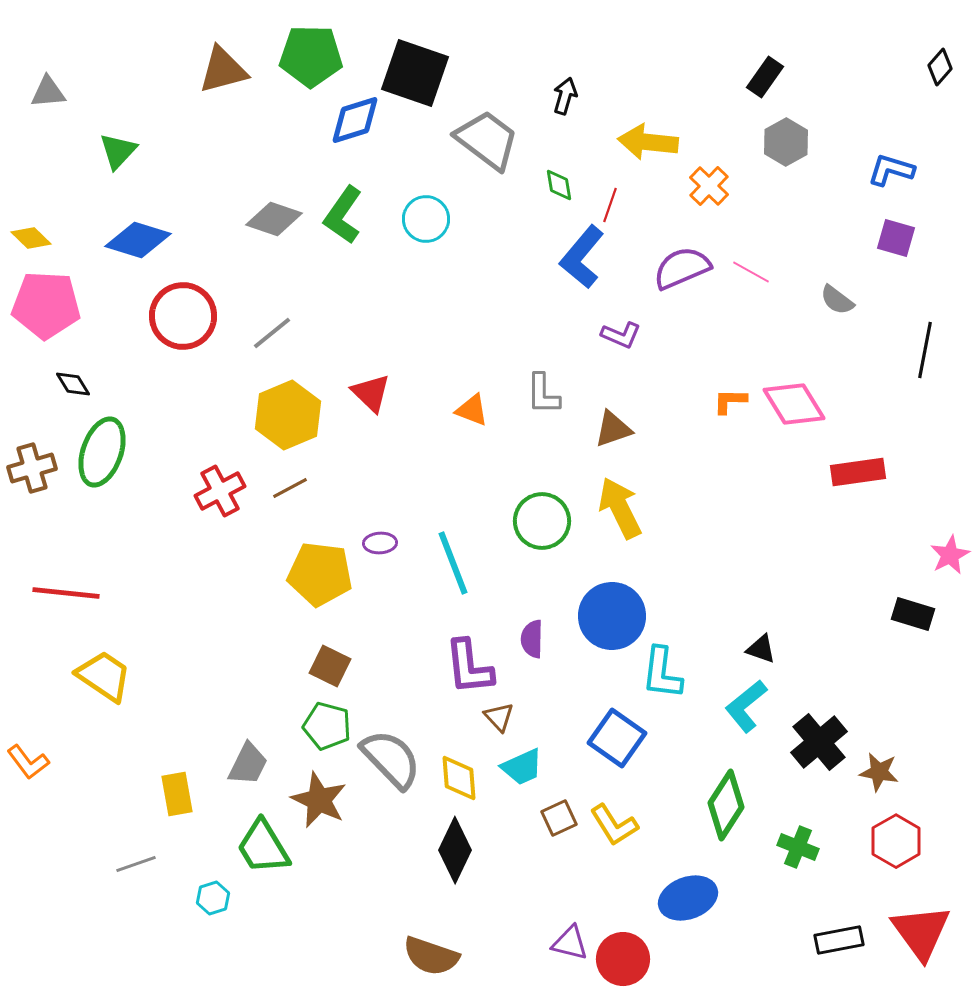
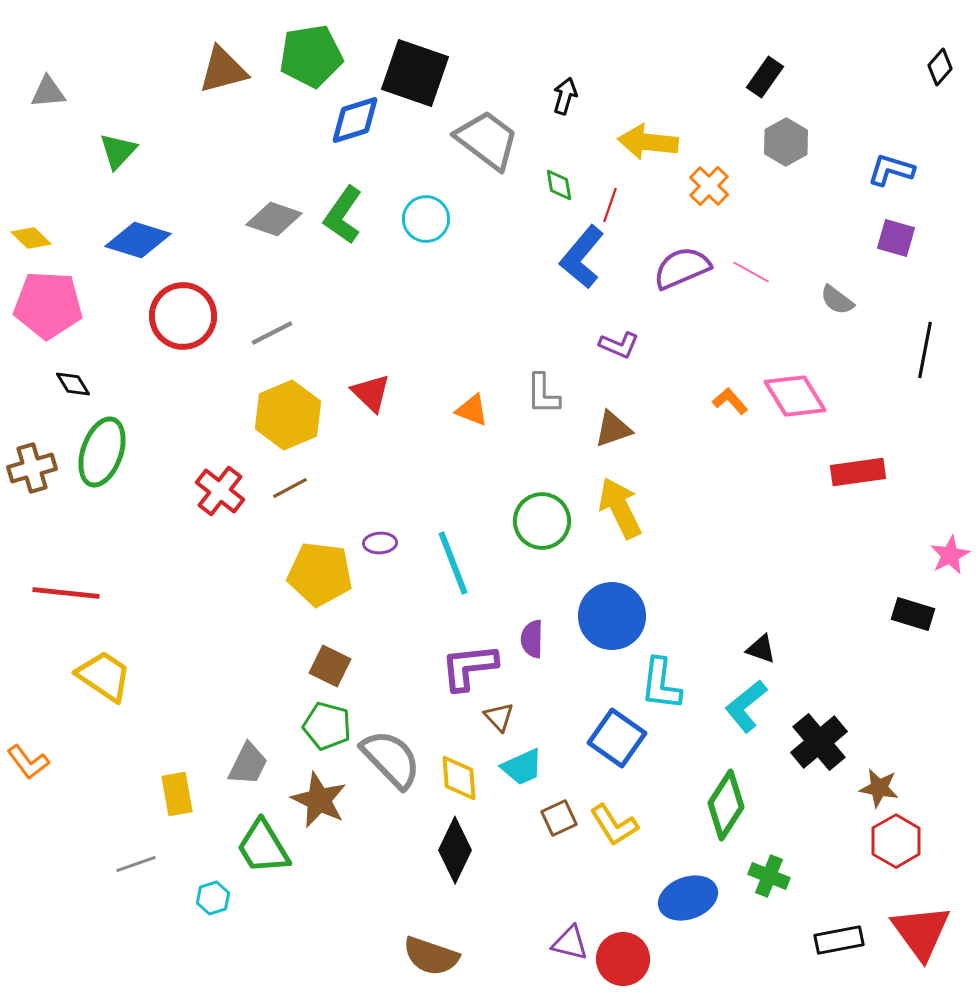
green pentagon at (311, 56): rotated 10 degrees counterclockwise
pink pentagon at (46, 305): moved 2 px right
gray line at (272, 333): rotated 12 degrees clockwise
purple L-shape at (621, 335): moved 2 px left, 10 px down
orange L-shape at (730, 401): rotated 48 degrees clockwise
pink diamond at (794, 404): moved 1 px right, 8 px up
red cross at (220, 491): rotated 24 degrees counterclockwise
purple L-shape at (469, 667): rotated 90 degrees clockwise
cyan L-shape at (662, 673): moved 1 px left, 11 px down
brown star at (879, 772): moved 16 px down
green cross at (798, 847): moved 29 px left, 29 px down
